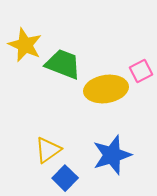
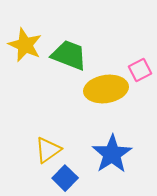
green trapezoid: moved 6 px right, 9 px up
pink square: moved 1 px left, 1 px up
blue star: moved 1 px up; rotated 15 degrees counterclockwise
